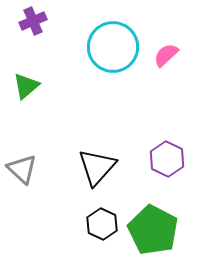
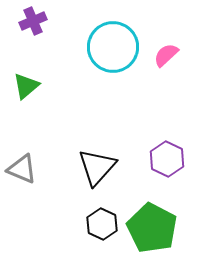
gray triangle: rotated 20 degrees counterclockwise
green pentagon: moved 1 px left, 2 px up
